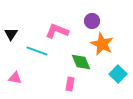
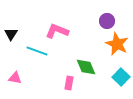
purple circle: moved 15 px right
orange star: moved 15 px right
green diamond: moved 5 px right, 5 px down
cyan square: moved 3 px right, 3 px down
pink rectangle: moved 1 px left, 1 px up
